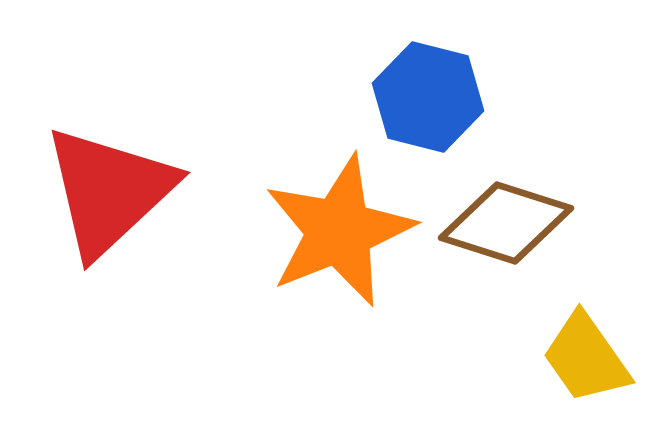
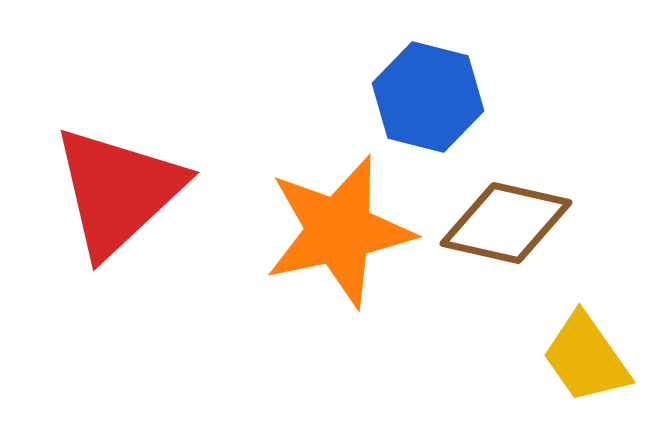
red triangle: moved 9 px right
brown diamond: rotated 5 degrees counterclockwise
orange star: rotated 10 degrees clockwise
